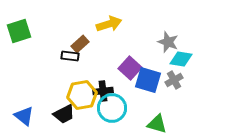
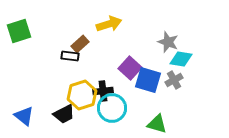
yellow hexagon: rotated 8 degrees counterclockwise
